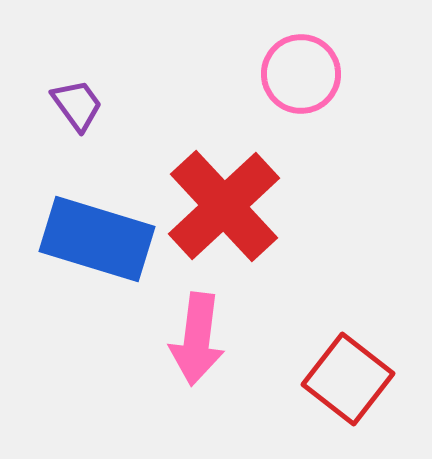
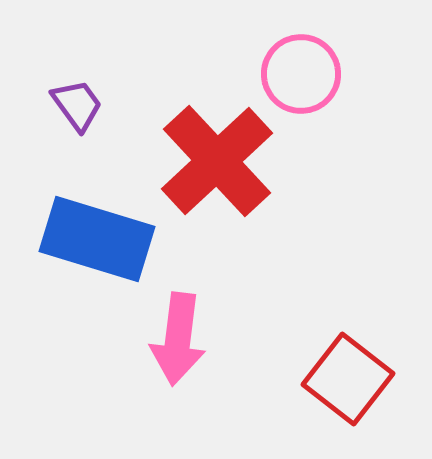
red cross: moved 7 px left, 45 px up
pink arrow: moved 19 px left
